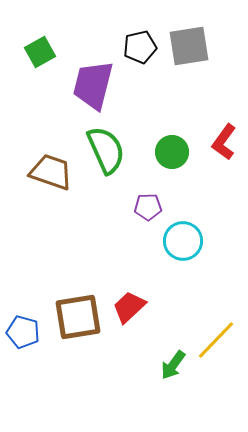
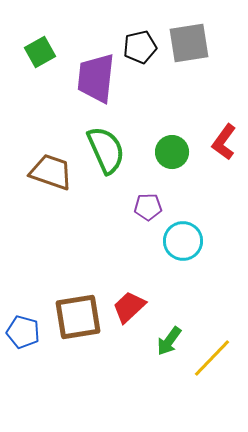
gray square: moved 3 px up
purple trapezoid: moved 3 px right, 7 px up; rotated 8 degrees counterclockwise
yellow line: moved 4 px left, 18 px down
green arrow: moved 4 px left, 24 px up
